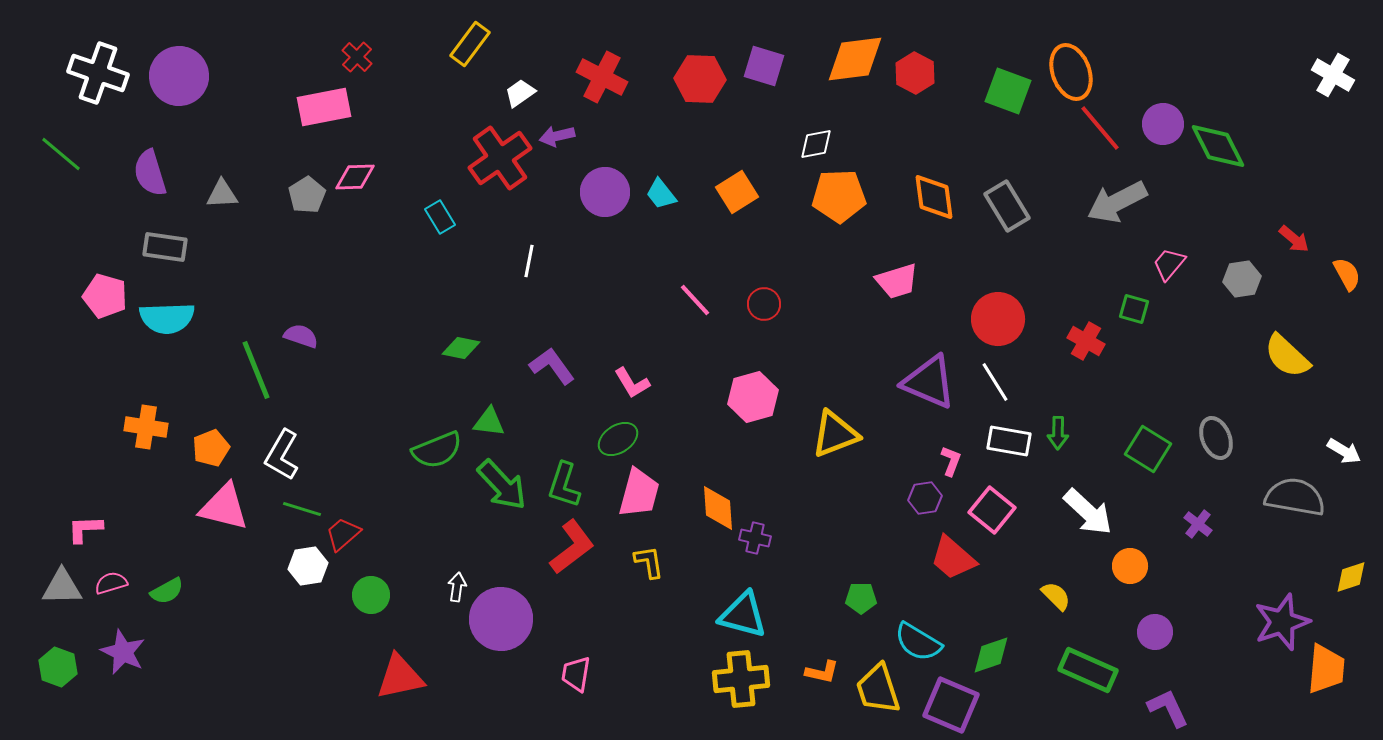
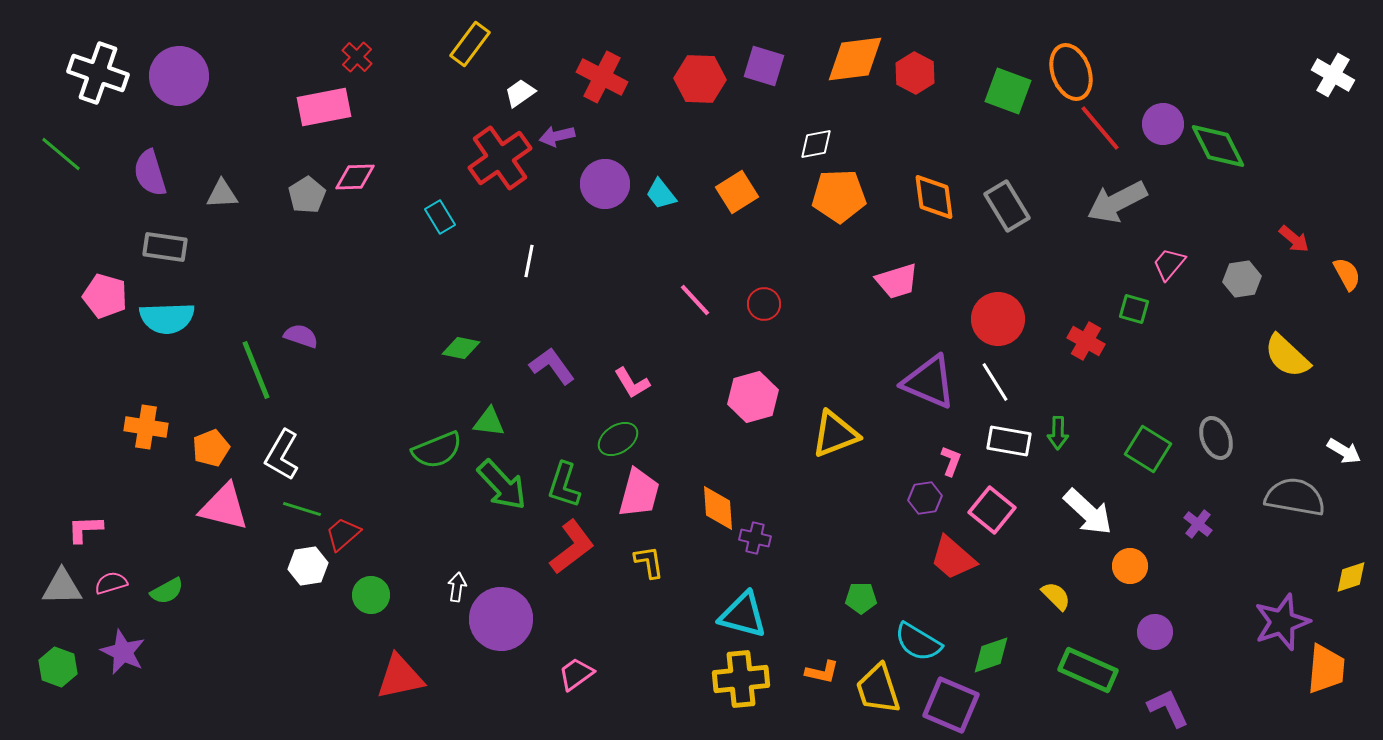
purple circle at (605, 192): moved 8 px up
pink trapezoid at (576, 674): rotated 45 degrees clockwise
